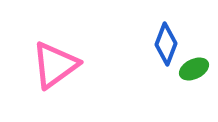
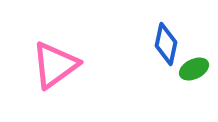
blue diamond: rotated 9 degrees counterclockwise
